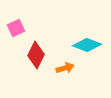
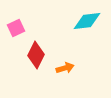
cyan diamond: moved 24 px up; rotated 28 degrees counterclockwise
